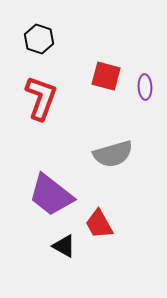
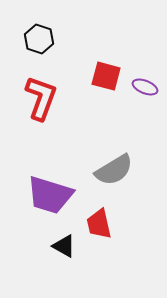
purple ellipse: rotated 65 degrees counterclockwise
gray semicircle: moved 1 px right, 16 px down; rotated 15 degrees counterclockwise
purple trapezoid: moved 1 px left; rotated 21 degrees counterclockwise
red trapezoid: rotated 16 degrees clockwise
